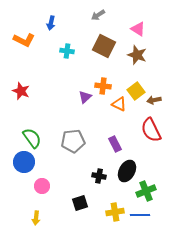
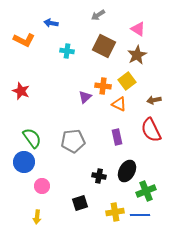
blue arrow: rotated 88 degrees clockwise
brown star: rotated 24 degrees clockwise
yellow square: moved 9 px left, 10 px up
purple rectangle: moved 2 px right, 7 px up; rotated 14 degrees clockwise
yellow arrow: moved 1 px right, 1 px up
